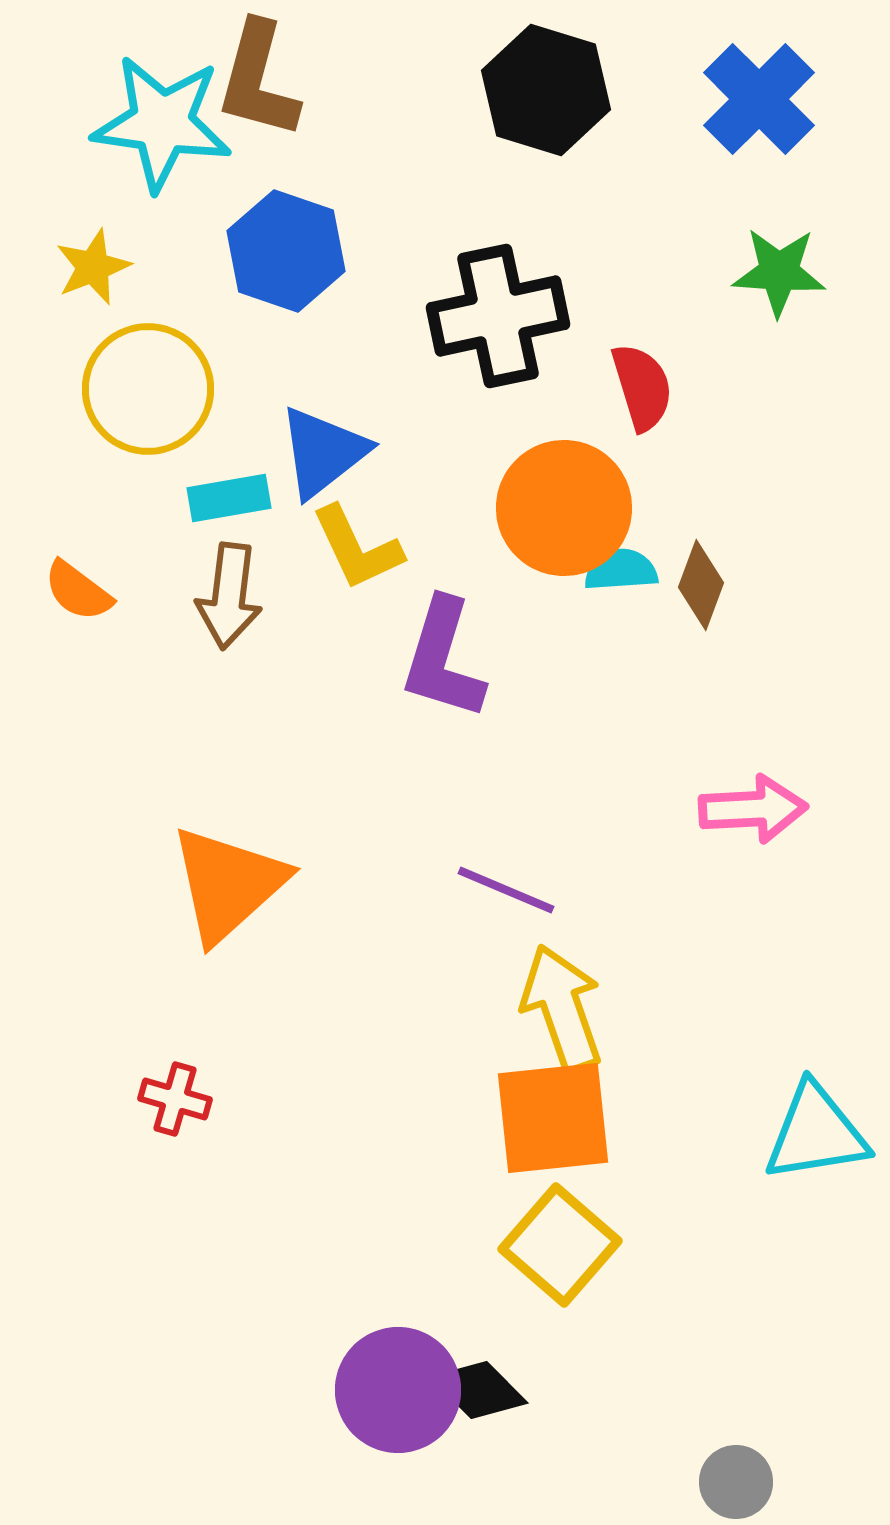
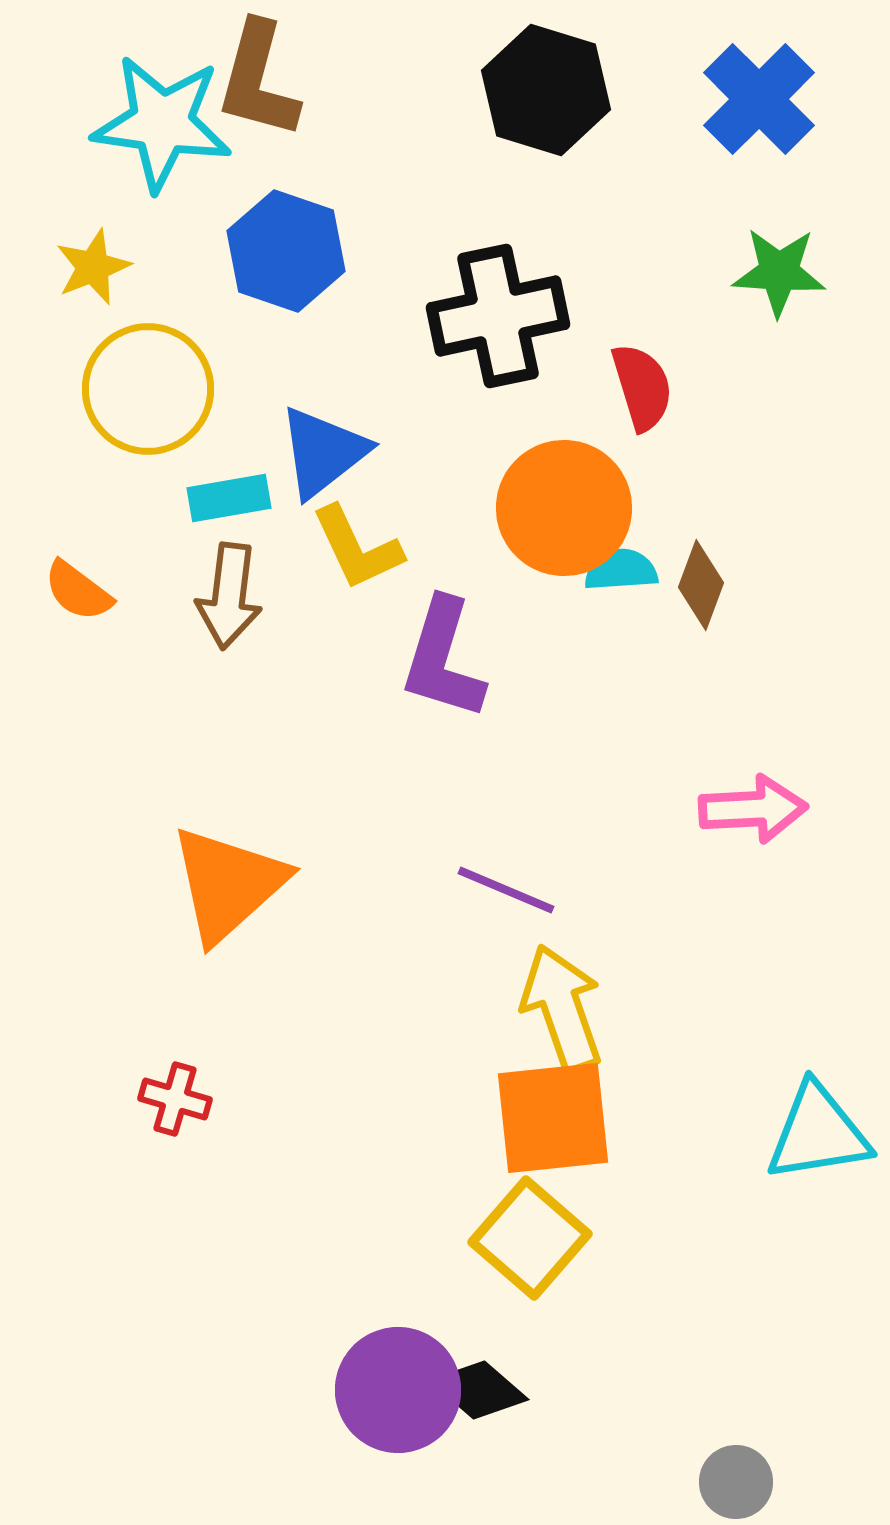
cyan triangle: moved 2 px right
yellow square: moved 30 px left, 7 px up
black diamond: rotated 4 degrees counterclockwise
